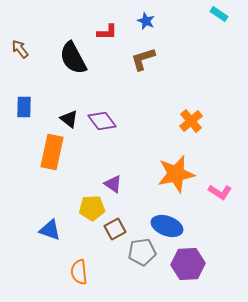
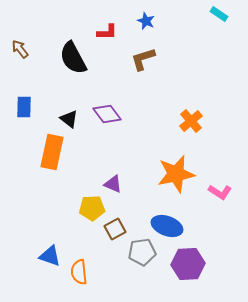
purple diamond: moved 5 px right, 7 px up
purple triangle: rotated 12 degrees counterclockwise
blue triangle: moved 26 px down
